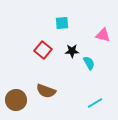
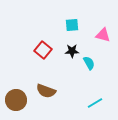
cyan square: moved 10 px right, 2 px down
